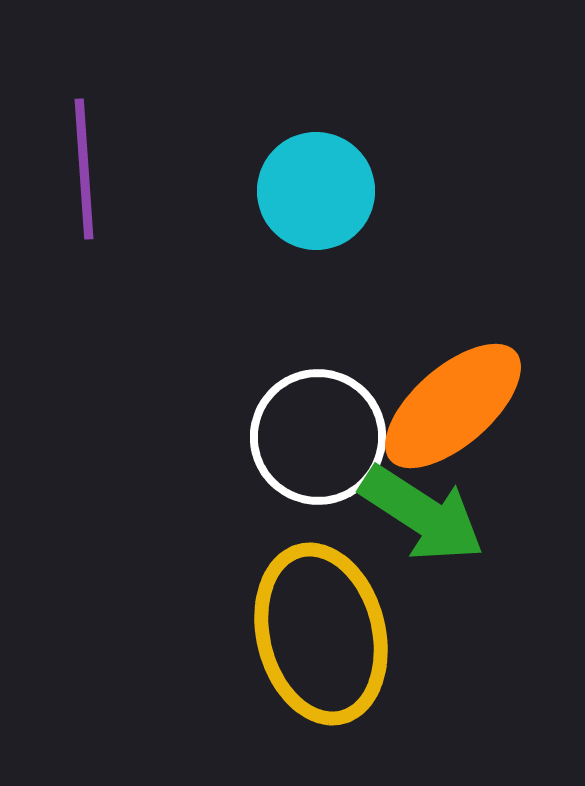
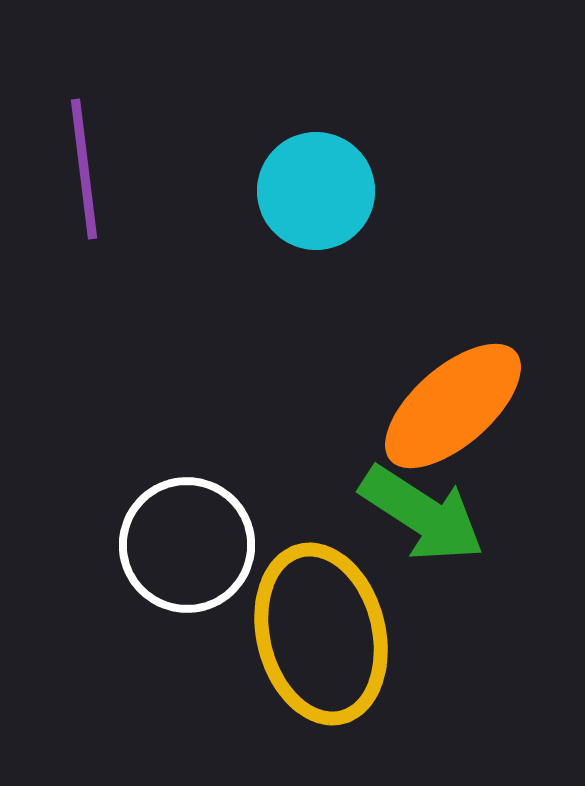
purple line: rotated 3 degrees counterclockwise
white circle: moved 131 px left, 108 px down
